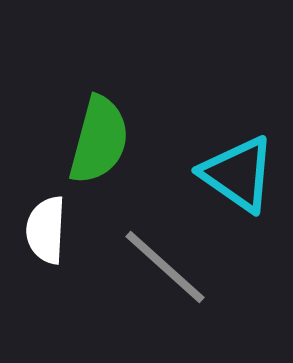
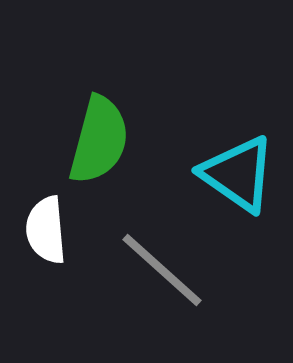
white semicircle: rotated 8 degrees counterclockwise
gray line: moved 3 px left, 3 px down
